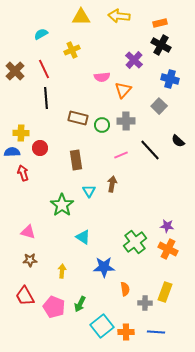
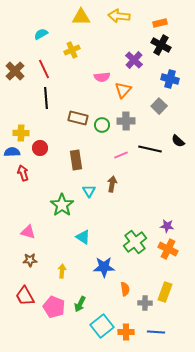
black line at (150, 150): moved 1 px up; rotated 35 degrees counterclockwise
